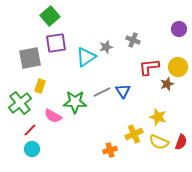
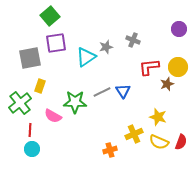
red line: rotated 40 degrees counterclockwise
